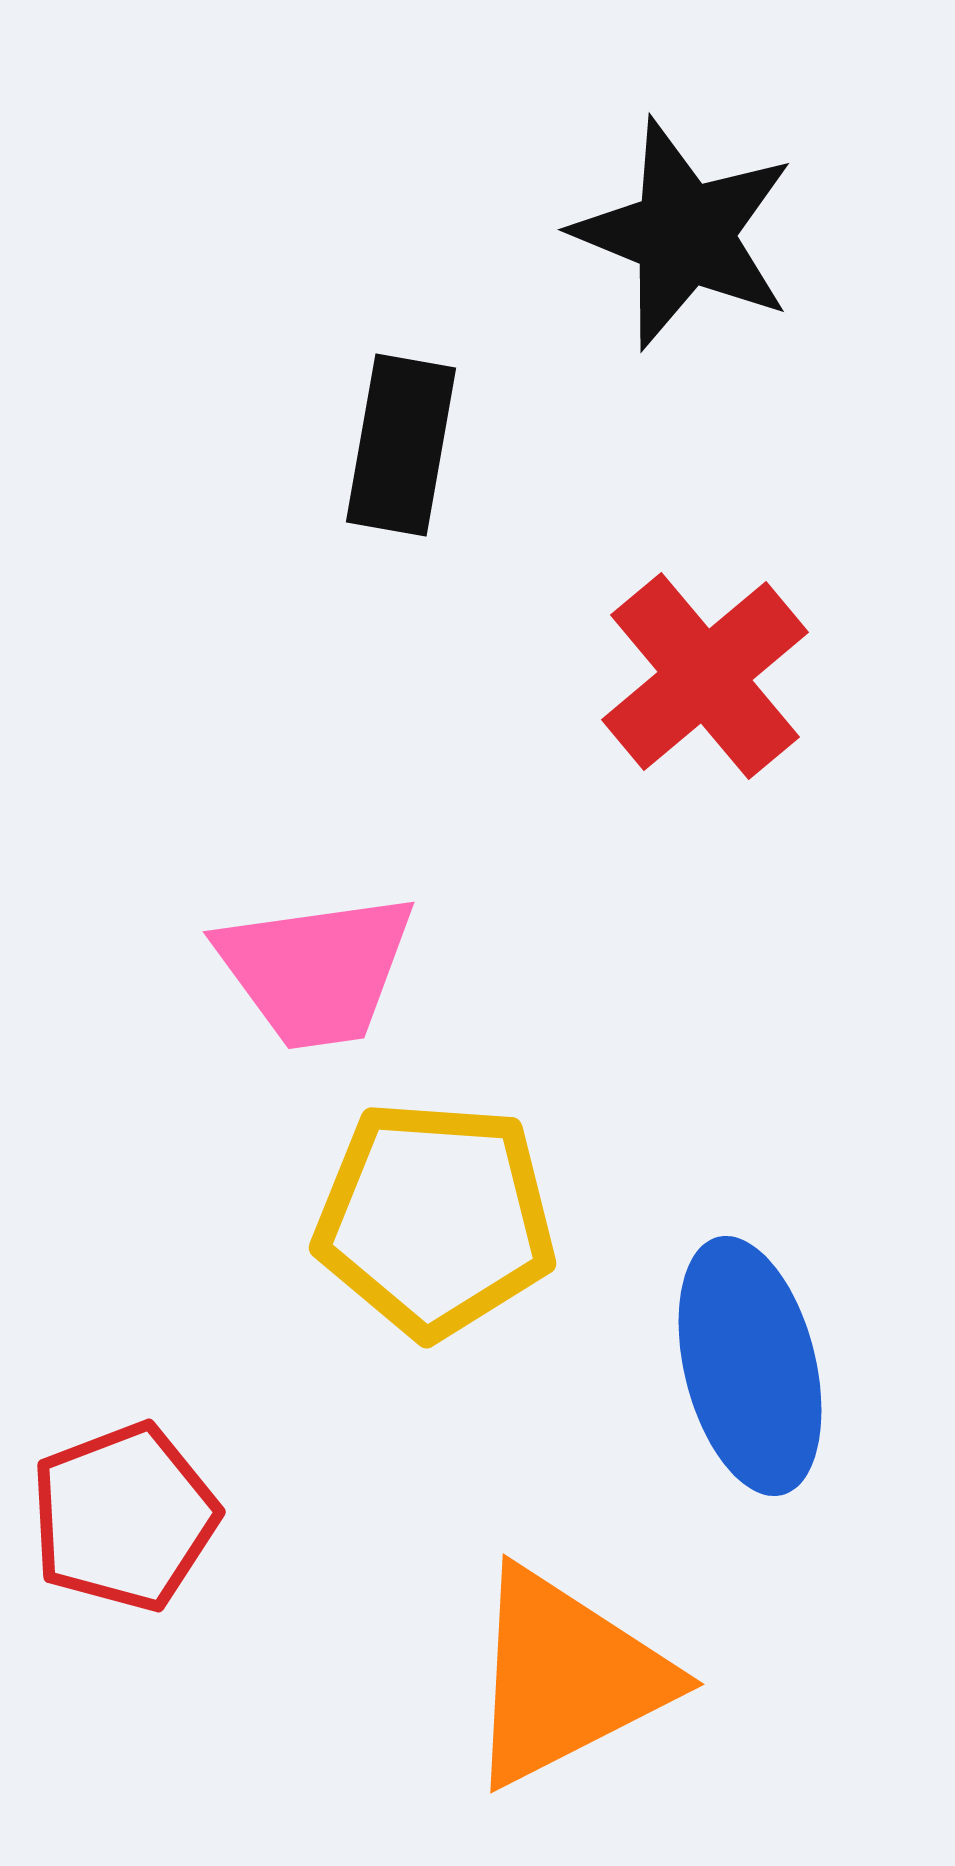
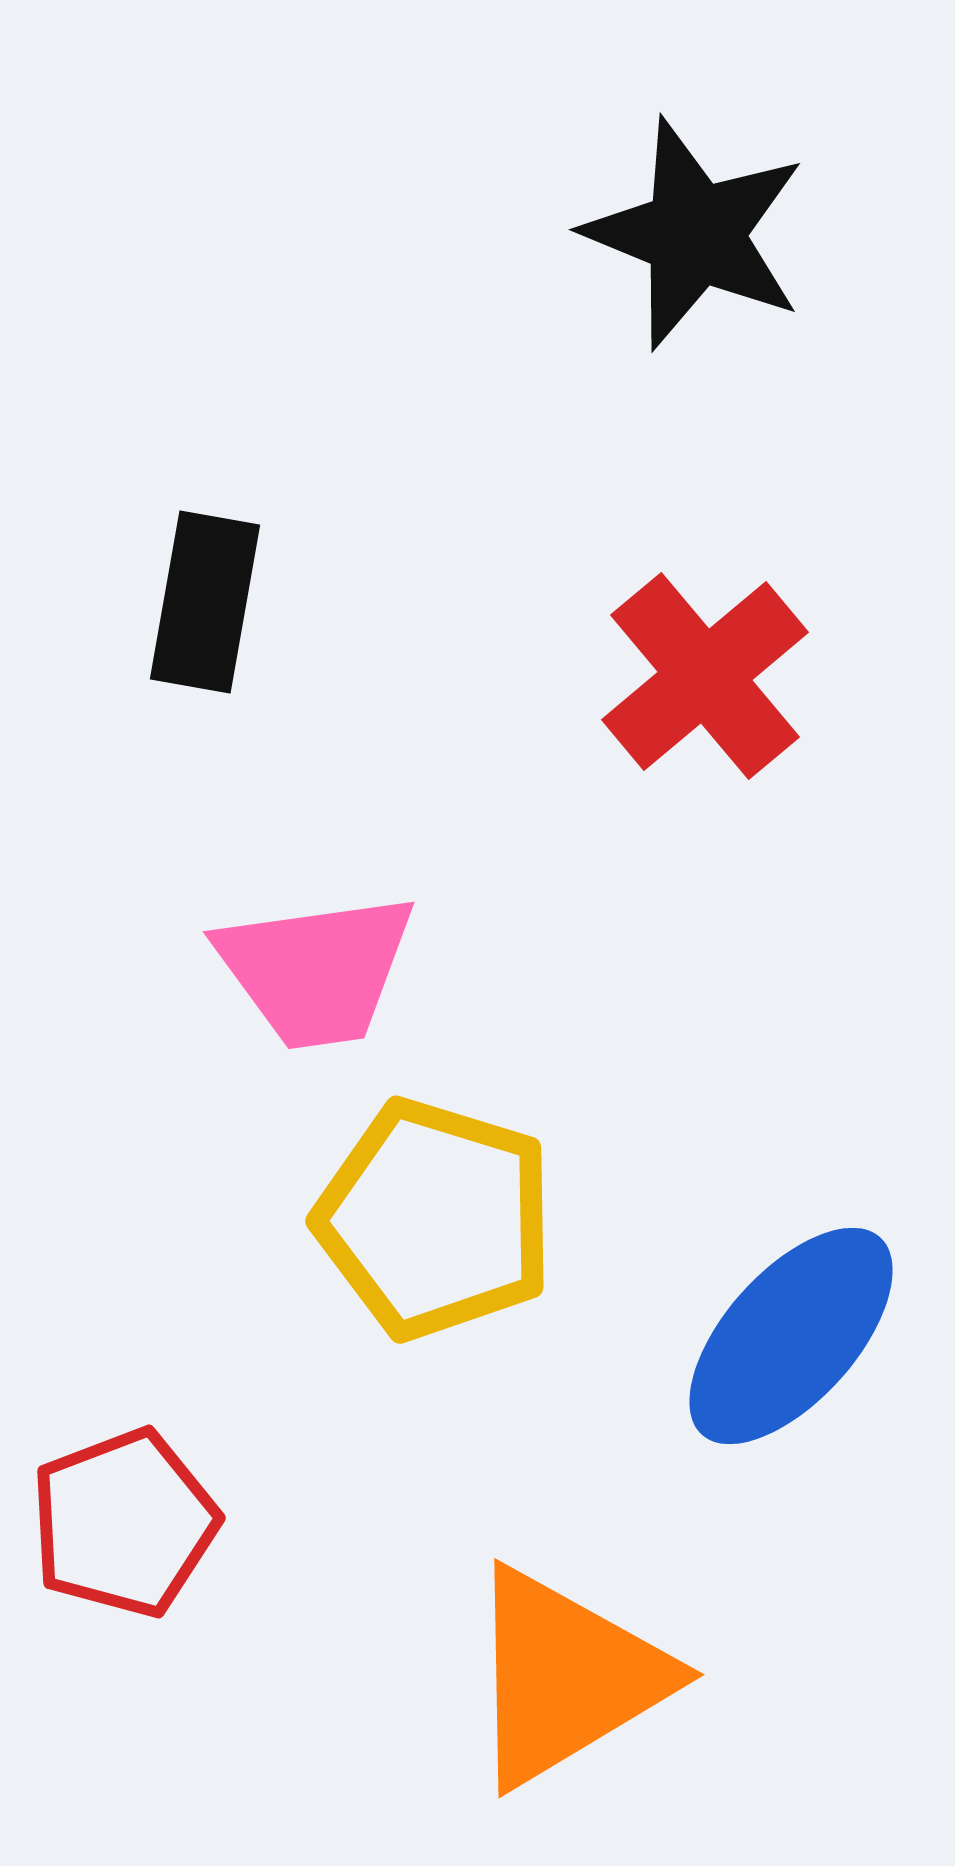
black star: moved 11 px right
black rectangle: moved 196 px left, 157 px down
yellow pentagon: rotated 13 degrees clockwise
blue ellipse: moved 41 px right, 30 px up; rotated 56 degrees clockwise
red pentagon: moved 6 px down
orange triangle: rotated 4 degrees counterclockwise
